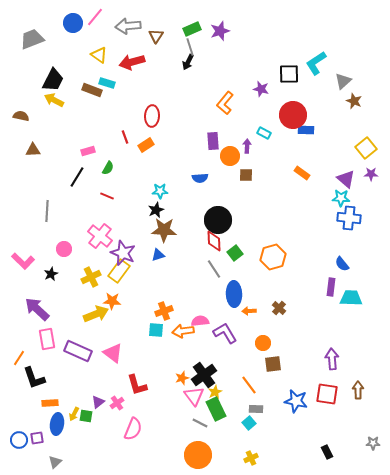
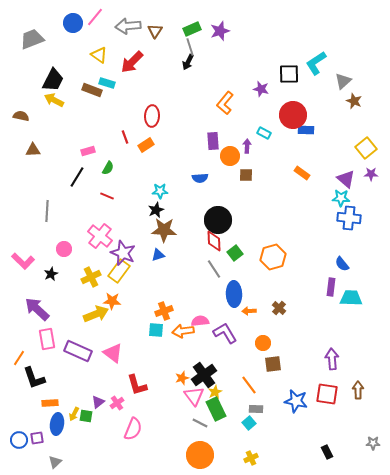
brown triangle at (156, 36): moved 1 px left, 5 px up
red arrow at (132, 62): rotated 30 degrees counterclockwise
orange circle at (198, 455): moved 2 px right
